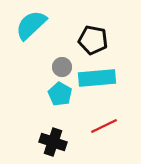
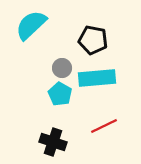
gray circle: moved 1 px down
